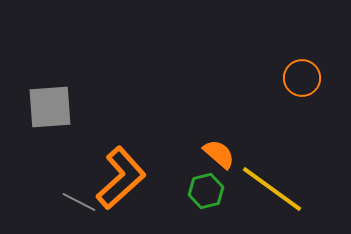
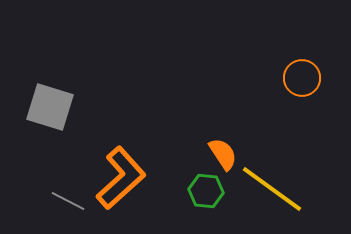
gray square: rotated 21 degrees clockwise
orange semicircle: moved 4 px right; rotated 16 degrees clockwise
green hexagon: rotated 20 degrees clockwise
gray line: moved 11 px left, 1 px up
